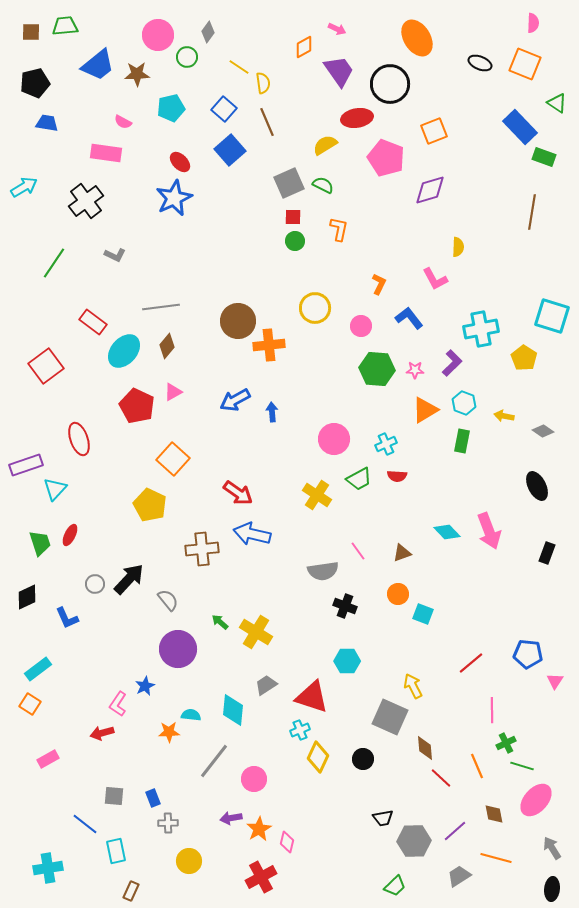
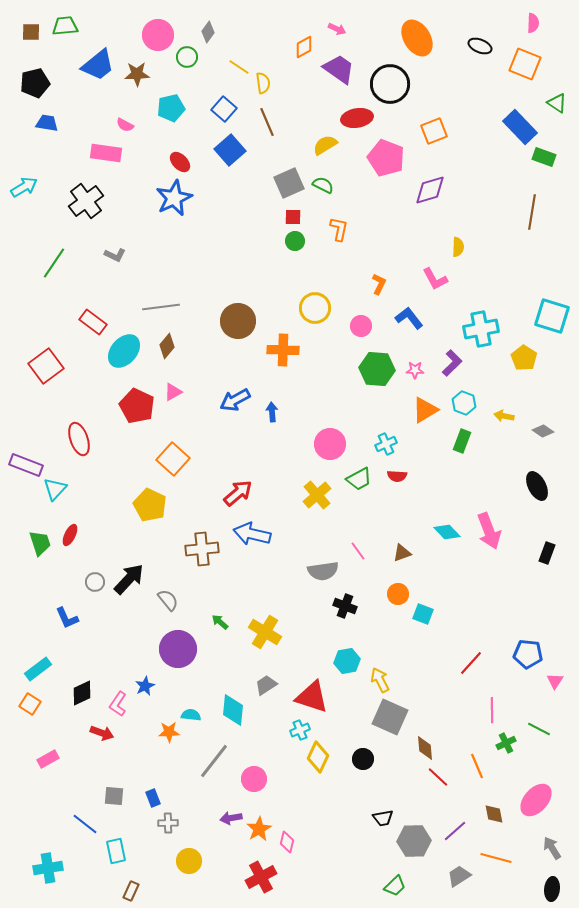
black ellipse at (480, 63): moved 17 px up
purple trapezoid at (339, 71): moved 2 px up; rotated 20 degrees counterclockwise
pink semicircle at (123, 122): moved 2 px right, 3 px down
orange cross at (269, 345): moved 14 px right, 5 px down; rotated 8 degrees clockwise
pink circle at (334, 439): moved 4 px left, 5 px down
green rectangle at (462, 441): rotated 10 degrees clockwise
purple rectangle at (26, 465): rotated 40 degrees clockwise
red arrow at (238, 493): rotated 76 degrees counterclockwise
yellow cross at (317, 495): rotated 16 degrees clockwise
gray circle at (95, 584): moved 2 px up
black diamond at (27, 597): moved 55 px right, 96 px down
yellow cross at (256, 632): moved 9 px right
cyan hexagon at (347, 661): rotated 10 degrees counterclockwise
red line at (471, 663): rotated 8 degrees counterclockwise
yellow arrow at (413, 686): moved 33 px left, 6 px up
red arrow at (102, 733): rotated 145 degrees counterclockwise
green line at (522, 766): moved 17 px right, 37 px up; rotated 10 degrees clockwise
red line at (441, 778): moved 3 px left, 1 px up
